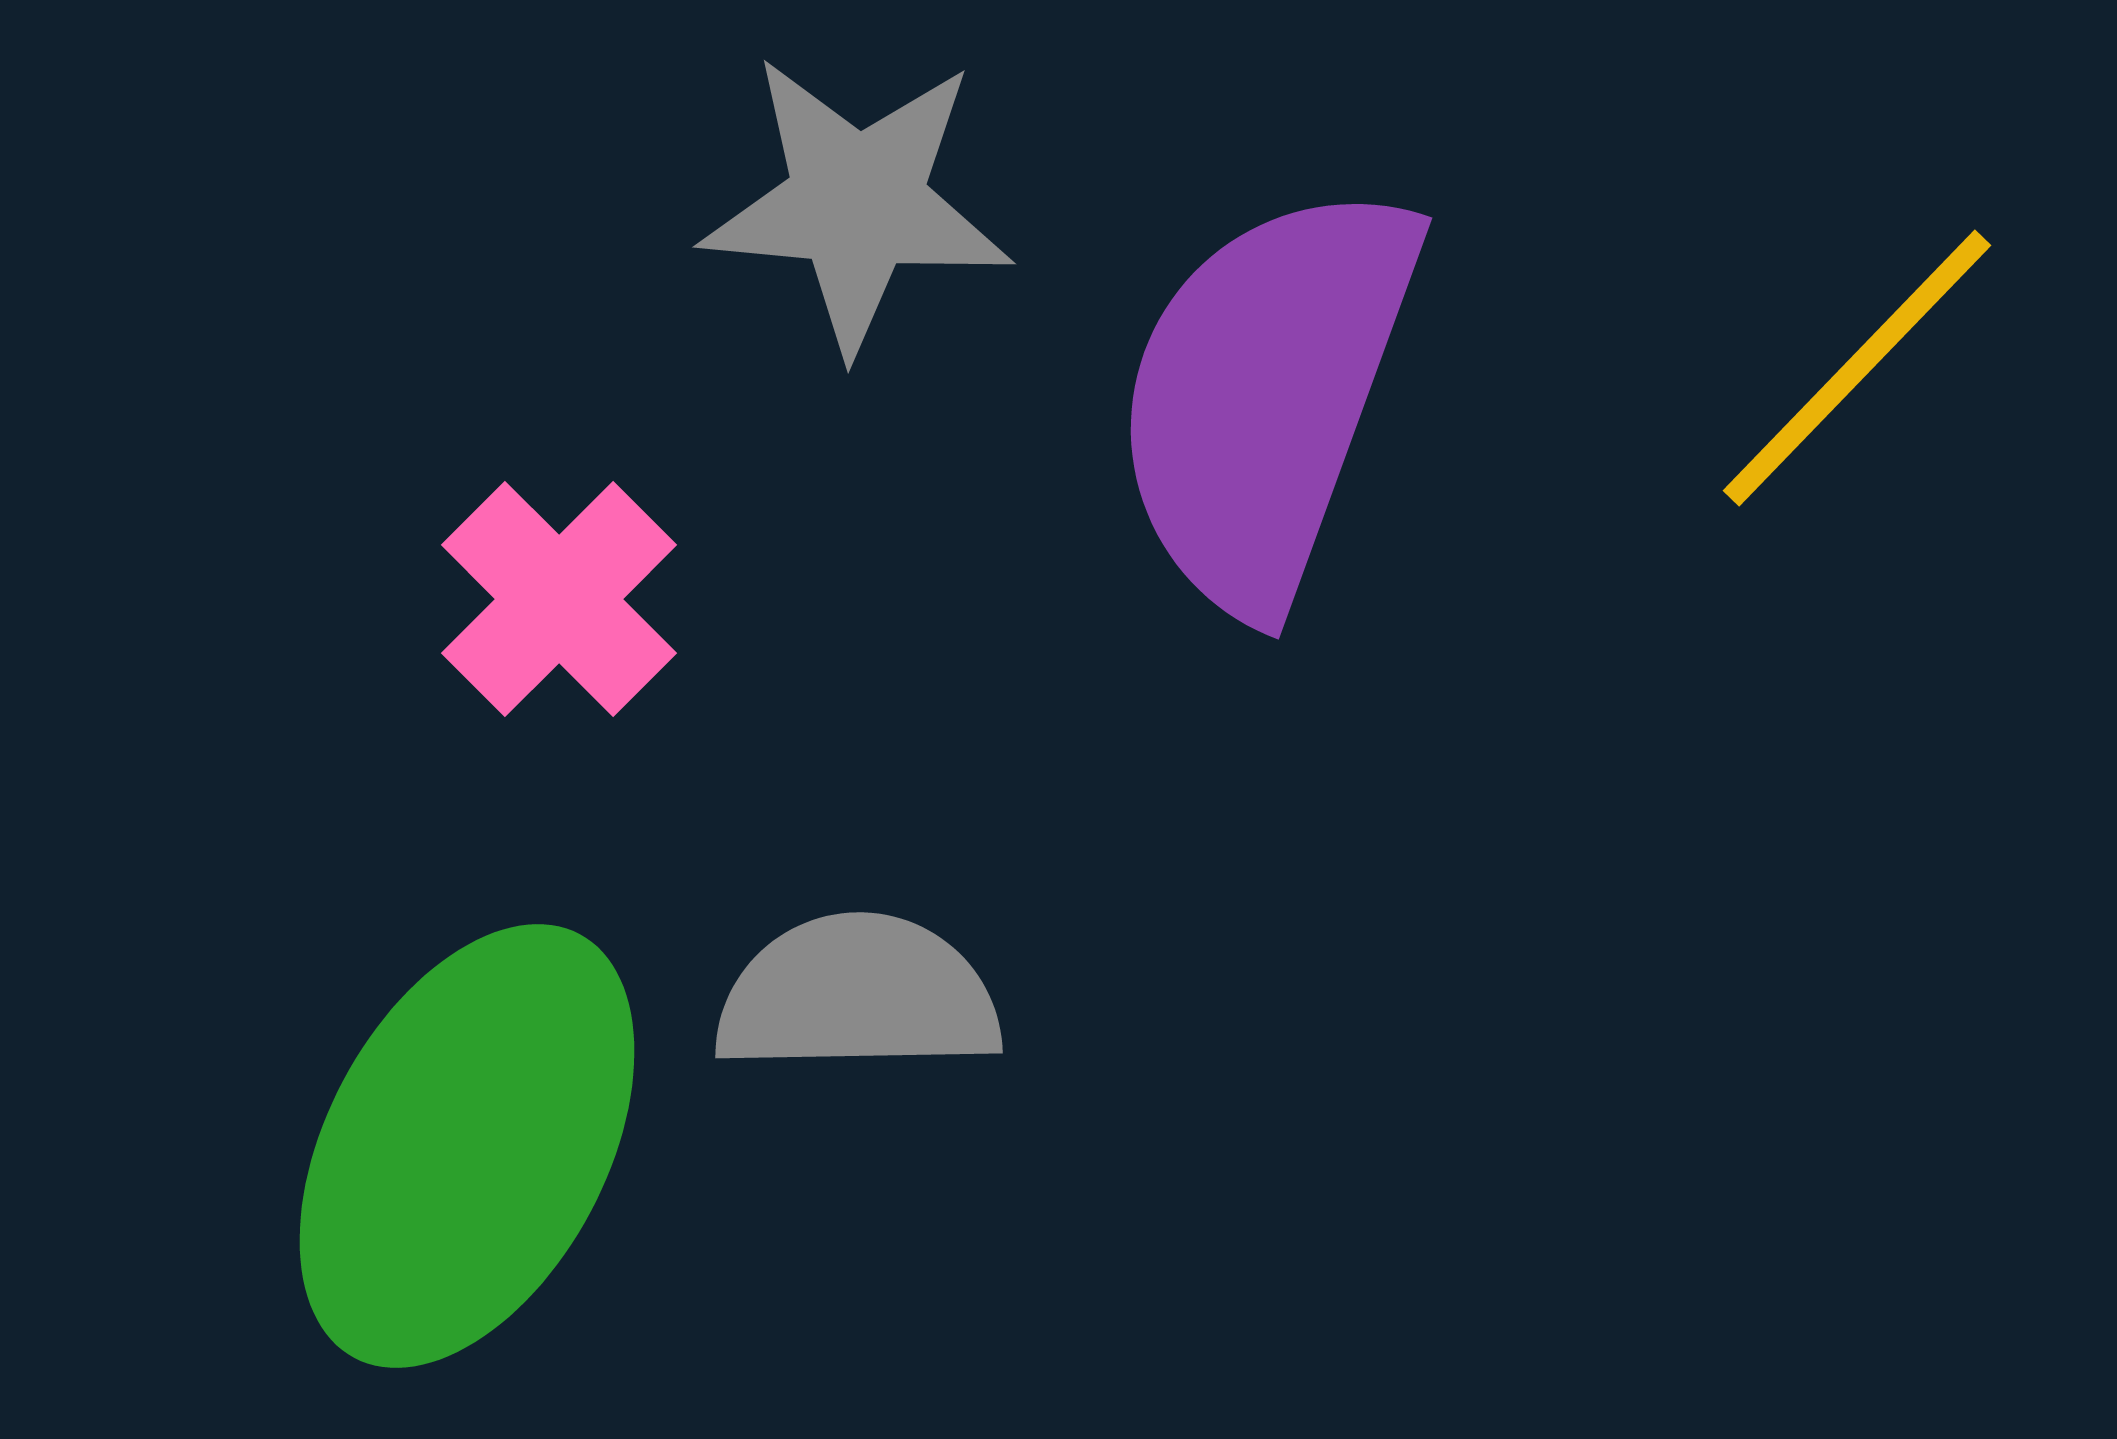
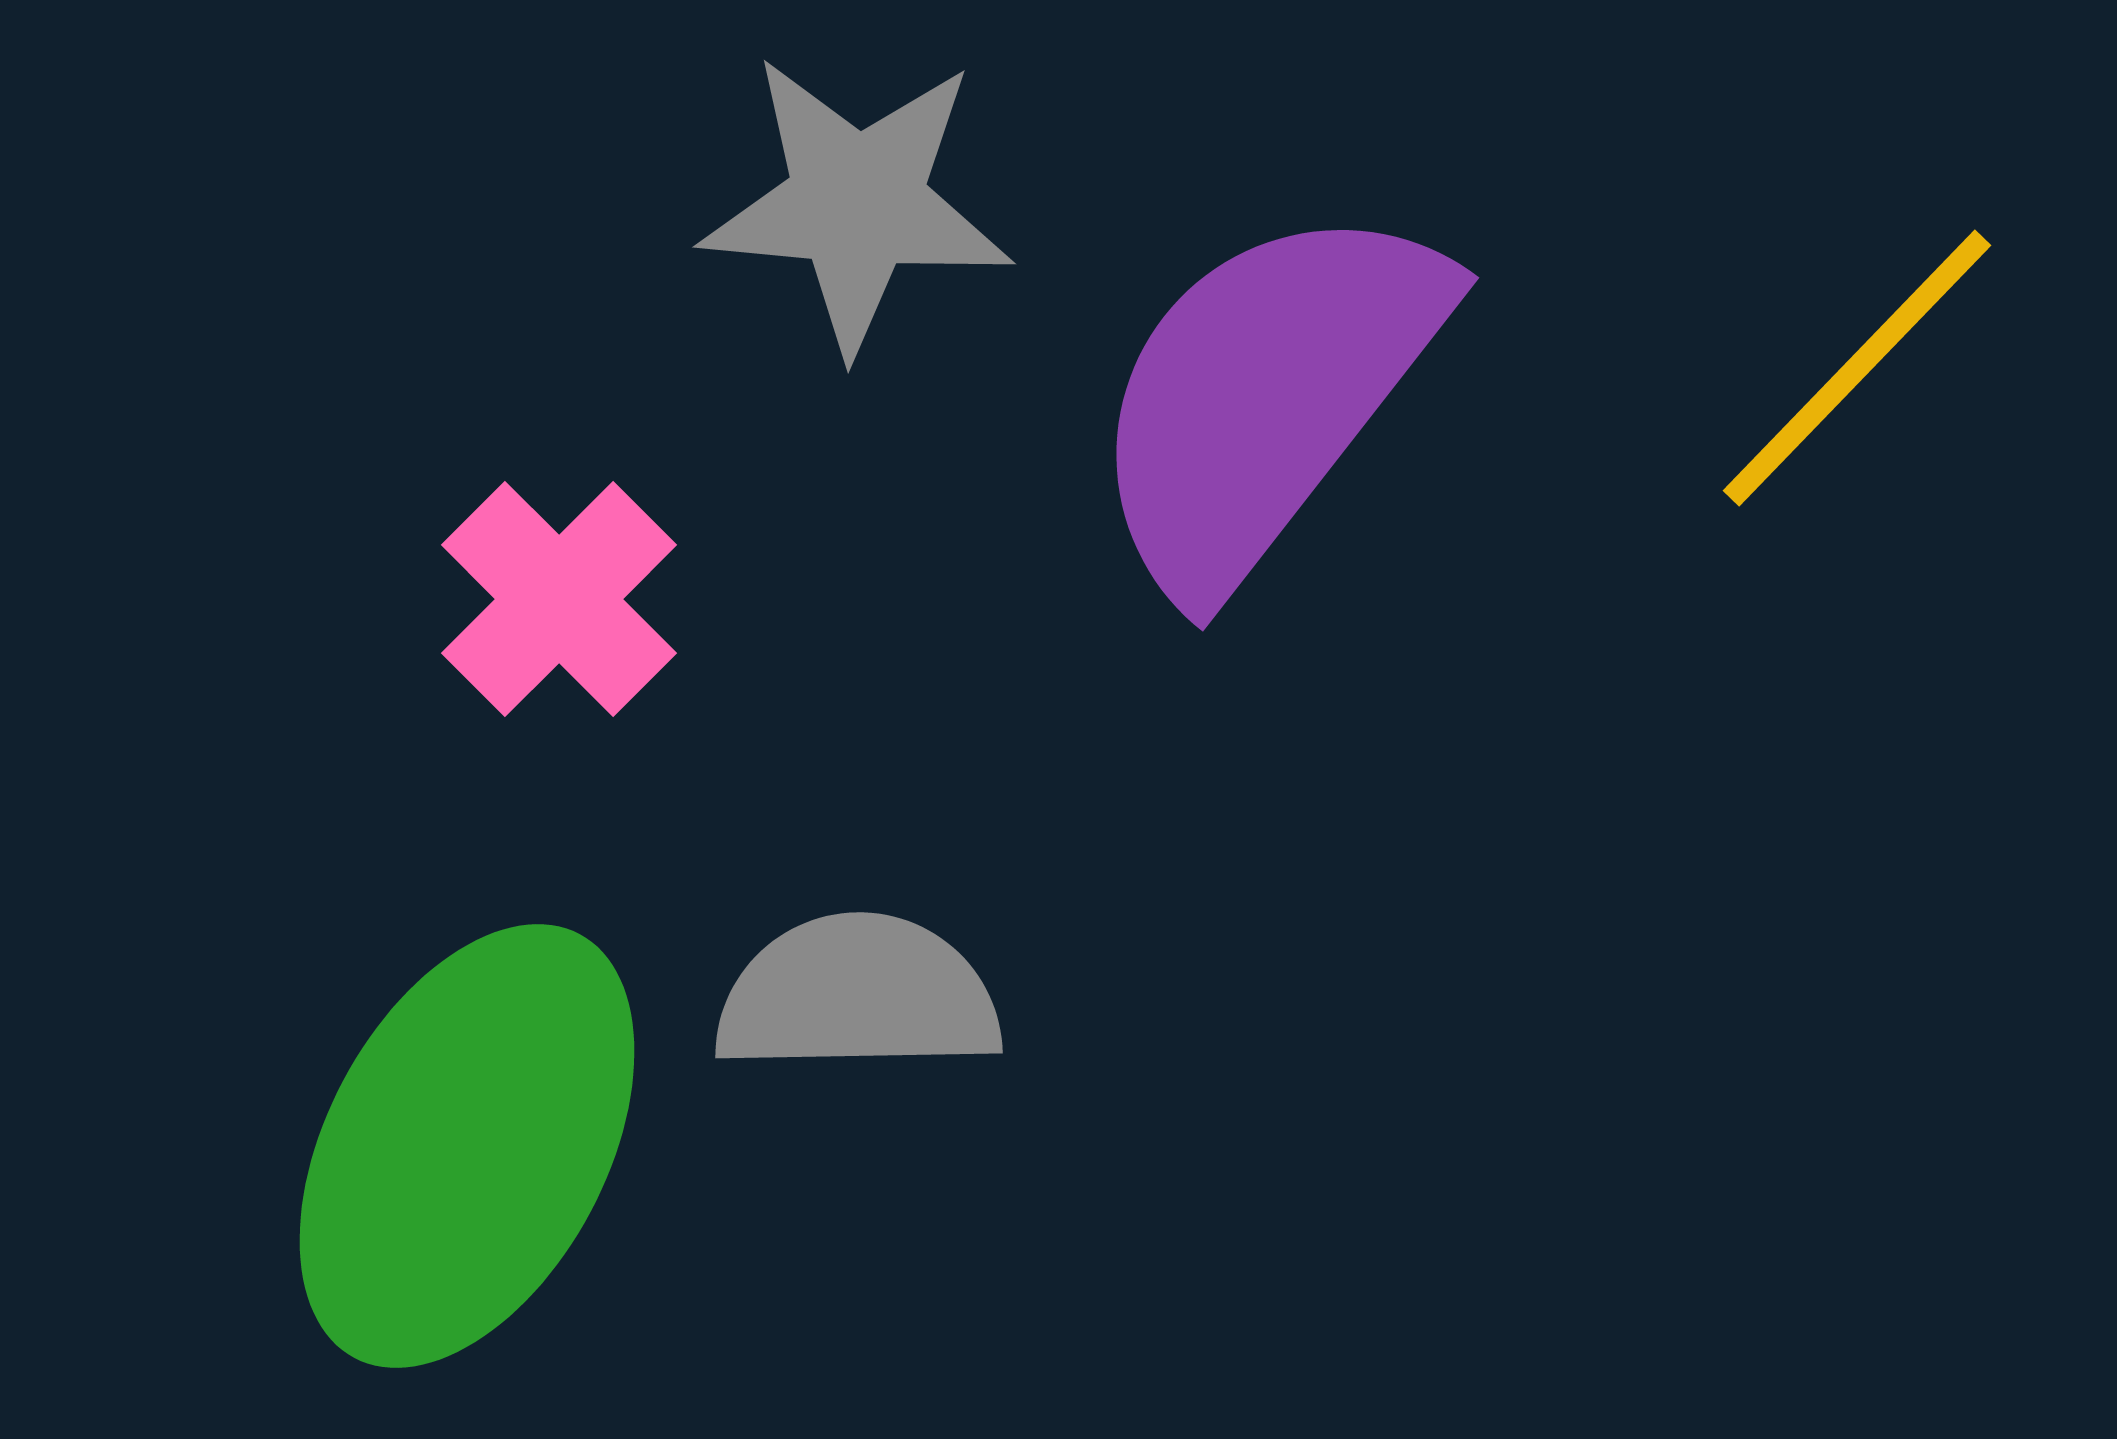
purple semicircle: rotated 18 degrees clockwise
